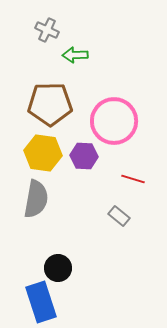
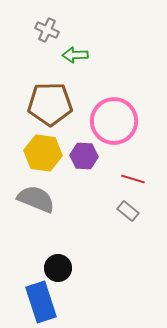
gray semicircle: rotated 78 degrees counterclockwise
gray rectangle: moved 9 px right, 5 px up
